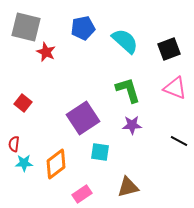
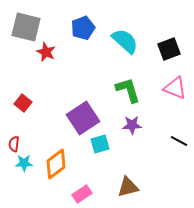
blue pentagon: rotated 10 degrees counterclockwise
cyan square: moved 8 px up; rotated 24 degrees counterclockwise
